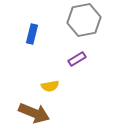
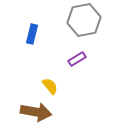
yellow semicircle: rotated 120 degrees counterclockwise
brown arrow: moved 2 px right, 1 px up; rotated 12 degrees counterclockwise
